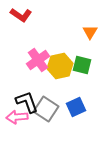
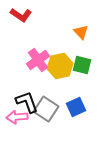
orange triangle: moved 9 px left; rotated 14 degrees counterclockwise
